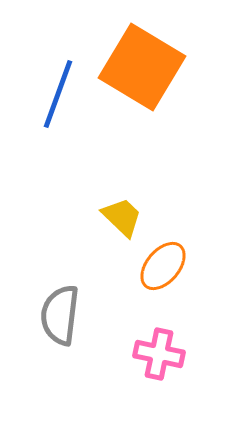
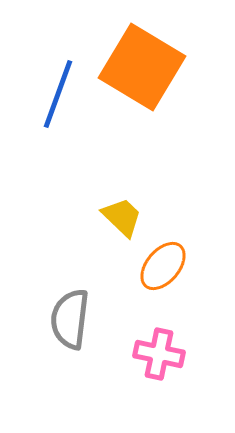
gray semicircle: moved 10 px right, 4 px down
